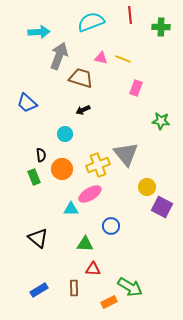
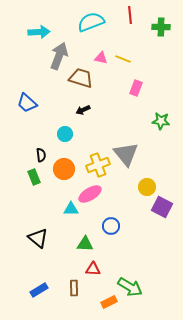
orange circle: moved 2 px right
